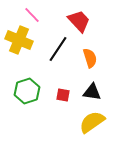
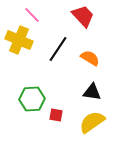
red trapezoid: moved 4 px right, 5 px up
orange semicircle: rotated 42 degrees counterclockwise
green hexagon: moved 5 px right, 8 px down; rotated 15 degrees clockwise
red square: moved 7 px left, 20 px down
